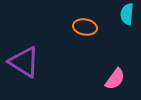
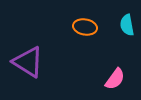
cyan semicircle: moved 11 px down; rotated 15 degrees counterclockwise
purple triangle: moved 4 px right
